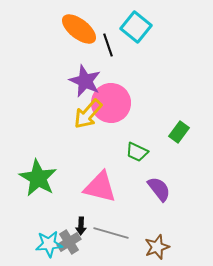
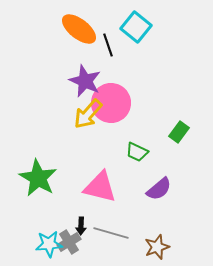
purple semicircle: rotated 88 degrees clockwise
